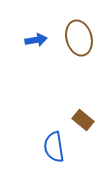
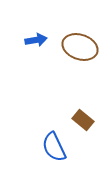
brown ellipse: moved 1 px right, 9 px down; rotated 56 degrees counterclockwise
blue semicircle: rotated 16 degrees counterclockwise
